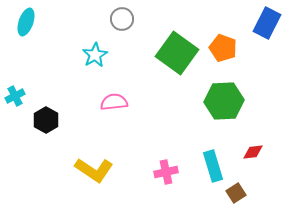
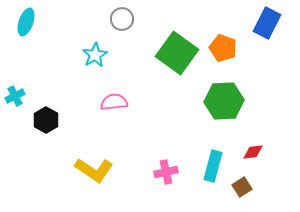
cyan rectangle: rotated 32 degrees clockwise
brown square: moved 6 px right, 6 px up
